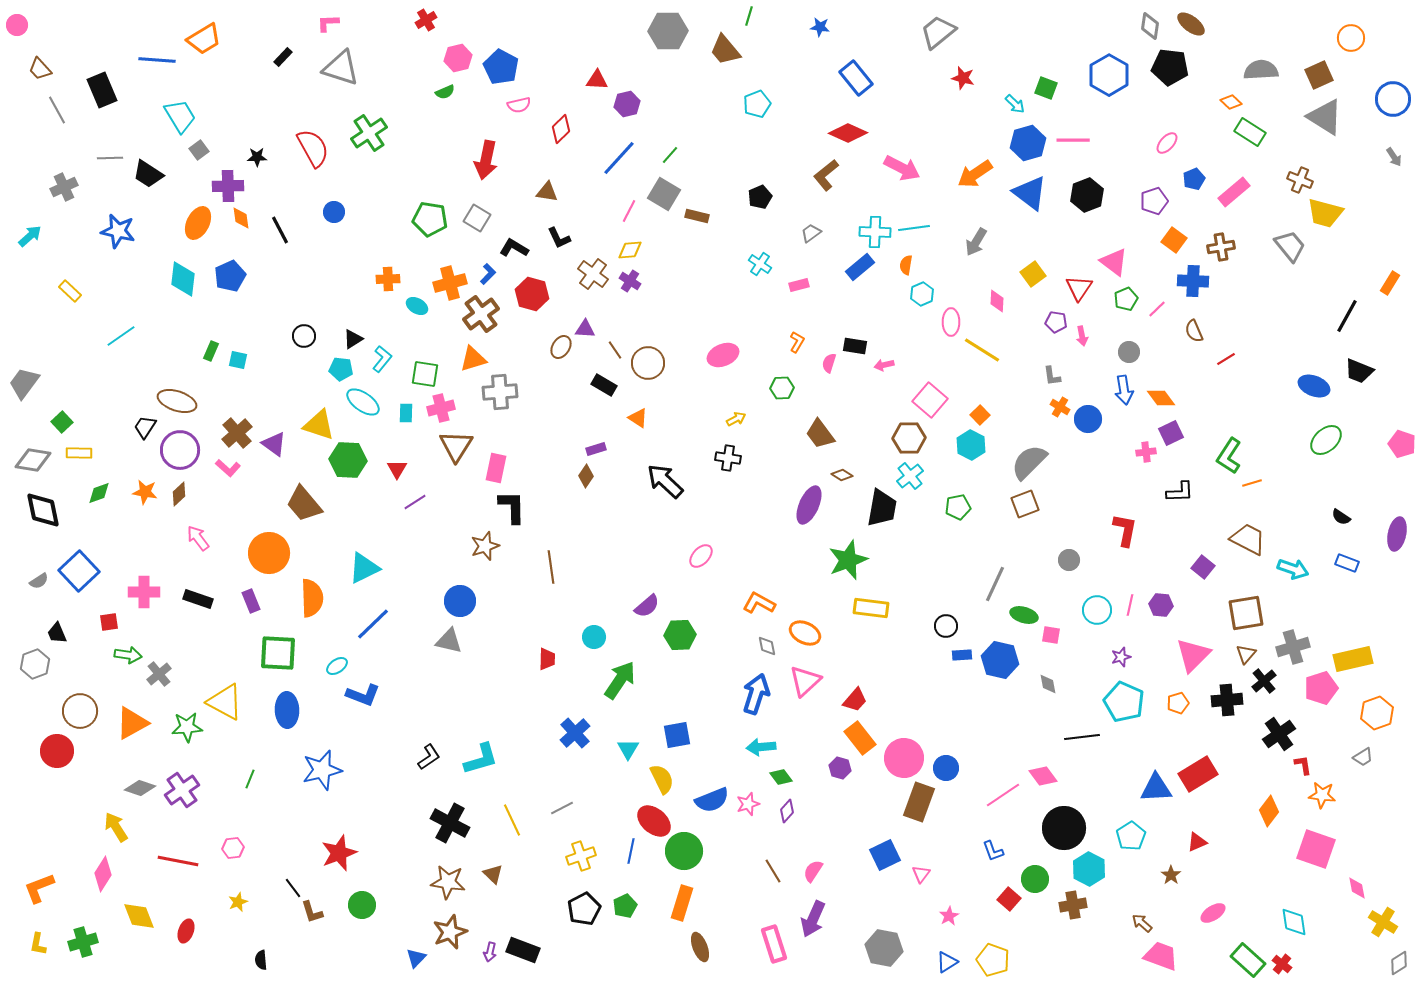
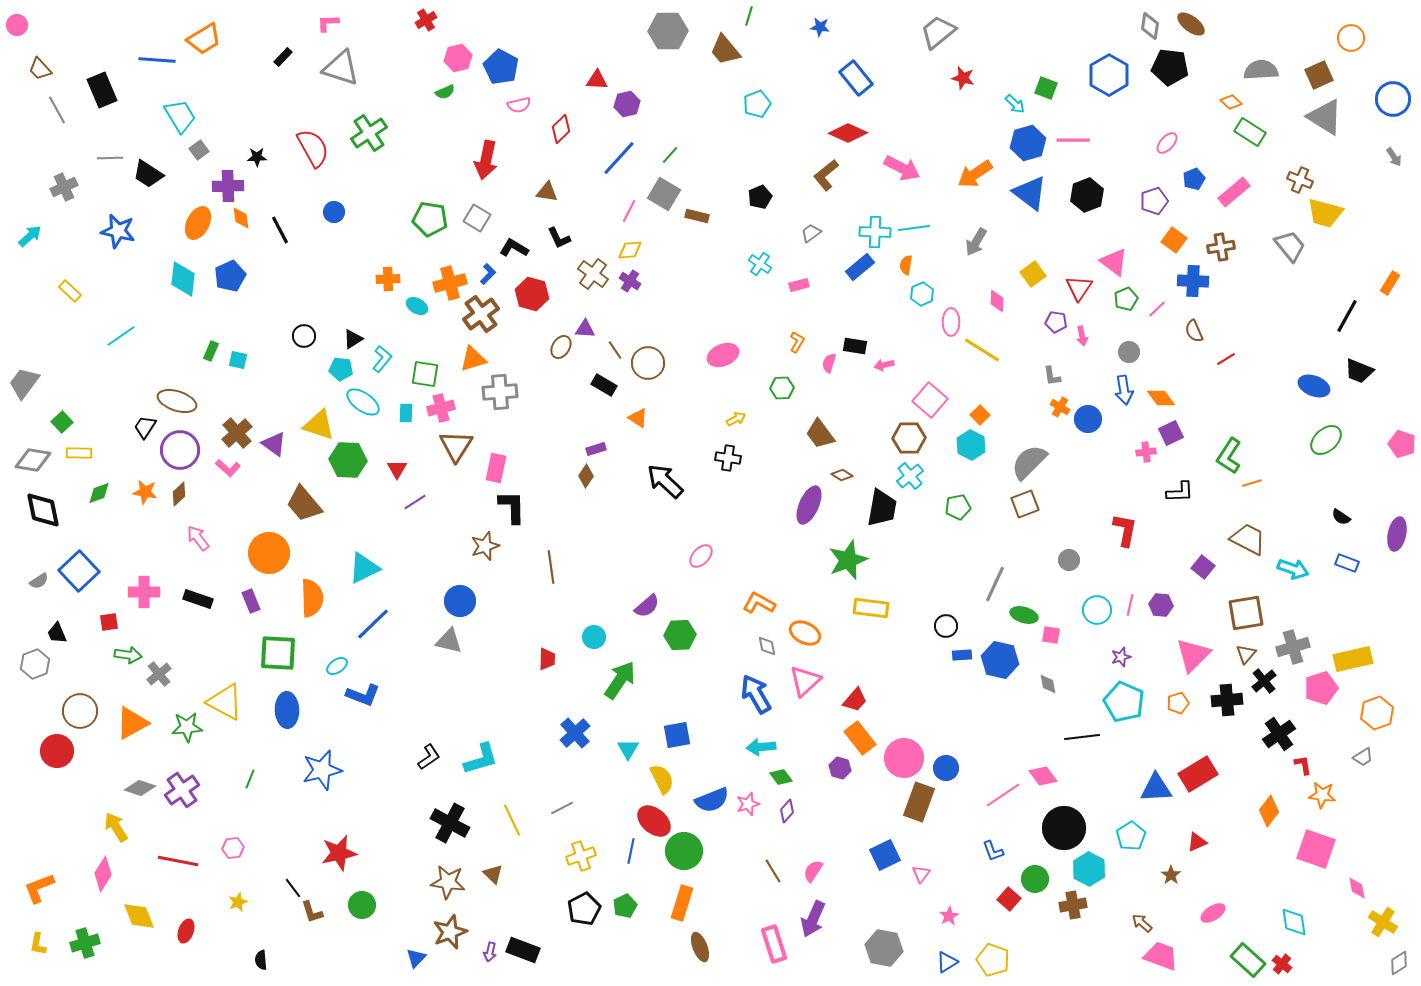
blue arrow at (756, 694): rotated 48 degrees counterclockwise
red star at (339, 853): rotated 9 degrees clockwise
green cross at (83, 942): moved 2 px right, 1 px down
